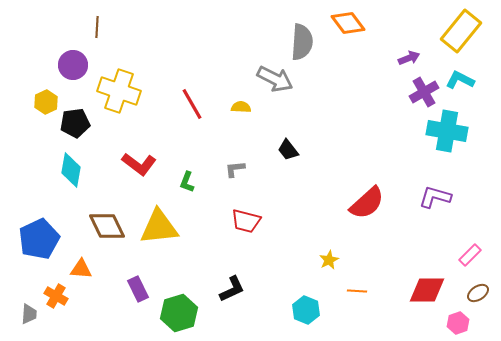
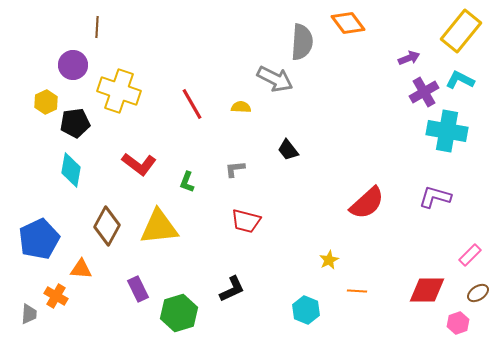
brown diamond: rotated 54 degrees clockwise
